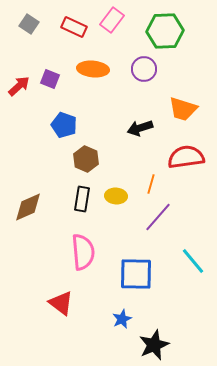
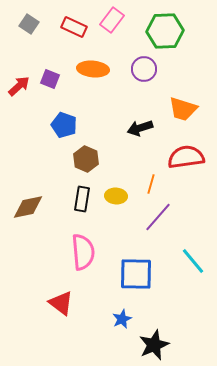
brown diamond: rotated 12 degrees clockwise
